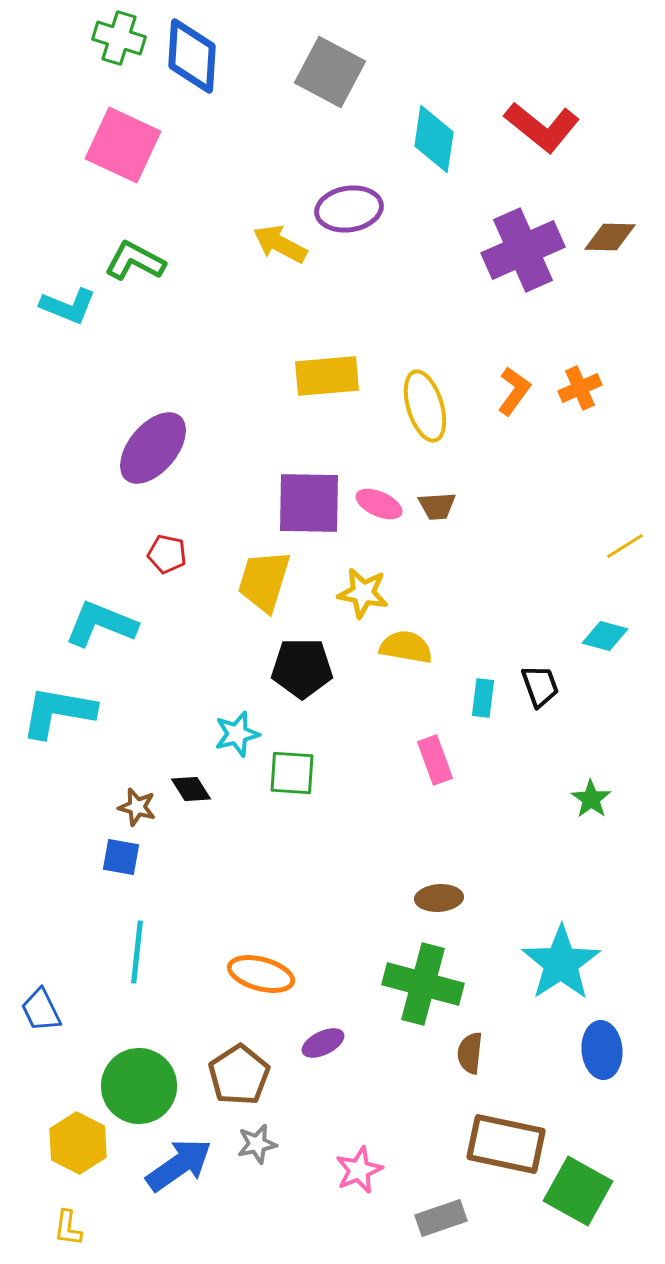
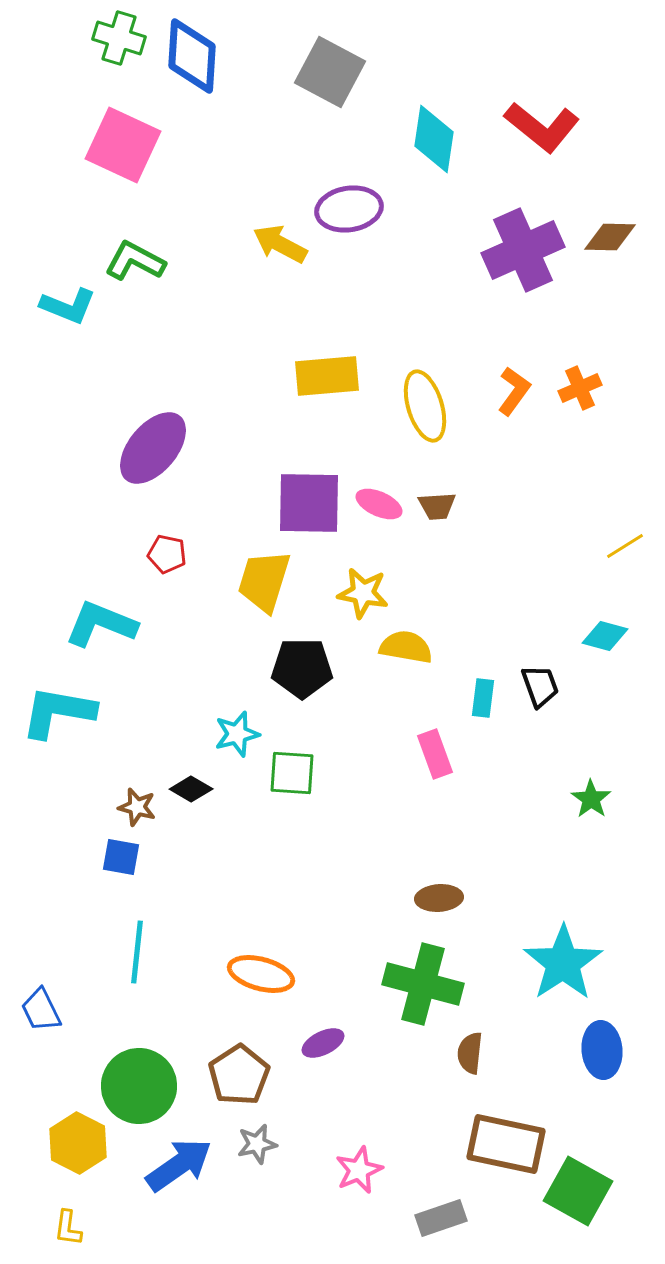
pink rectangle at (435, 760): moved 6 px up
black diamond at (191, 789): rotated 27 degrees counterclockwise
cyan star at (561, 963): moved 2 px right
